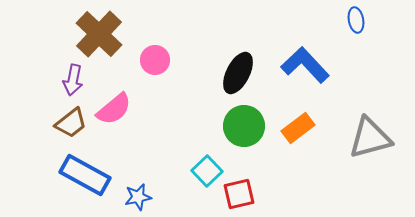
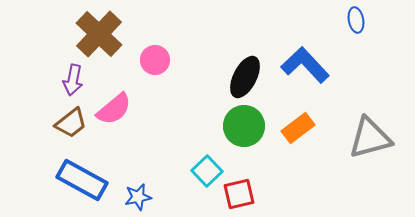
black ellipse: moved 7 px right, 4 px down
blue rectangle: moved 3 px left, 5 px down
